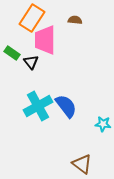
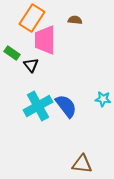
black triangle: moved 3 px down
cyan star: moved 25 px up
brown triangle: rotated 30 degrees counterclockwise
